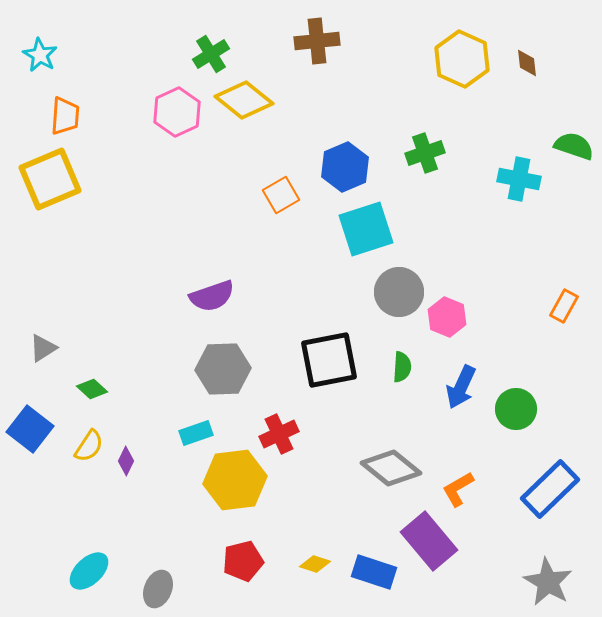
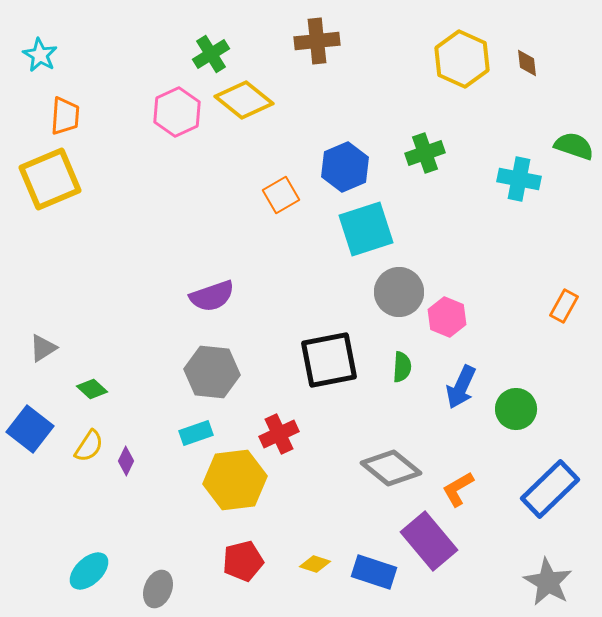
gray hexagon at (223, 369): moved 11 px left, 3 px down; rotated 8 degrees clockwise
